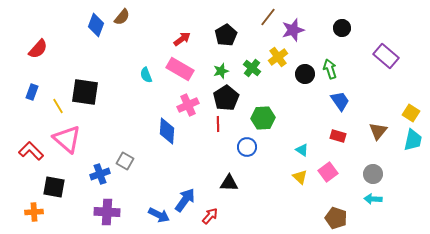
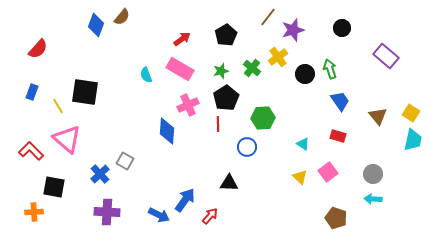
brown triangle at (378, 131): moved 15 px up; rotated 18 degrees counterclockwise
cyan triangle at (302, 150): moved 1 px right, 6 px up
blue cross at (100, 174): rotated 24 degrees counterclockwise
